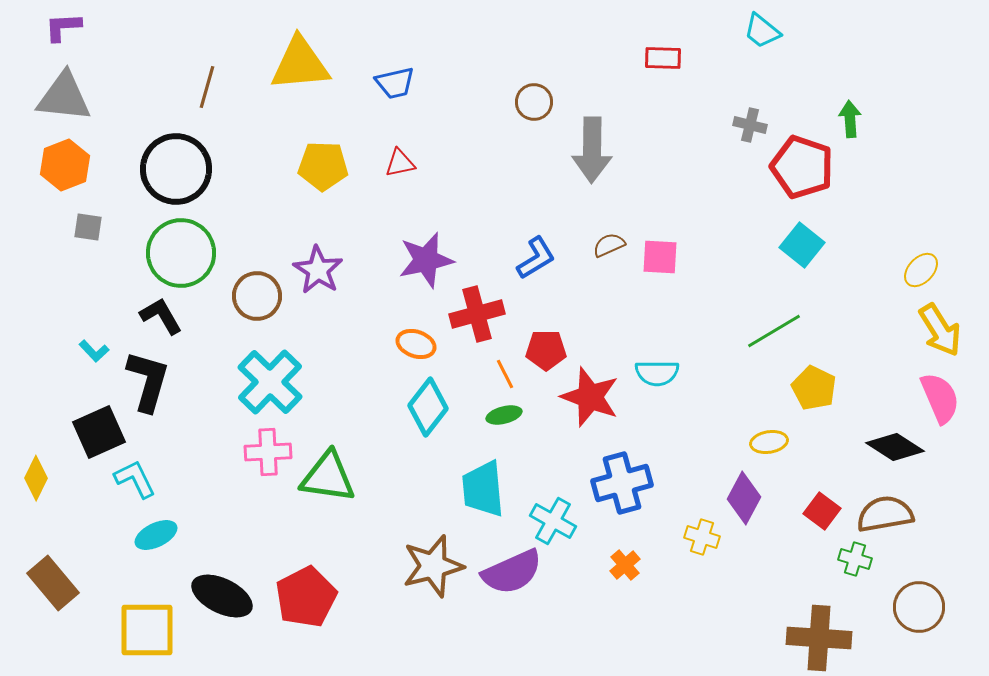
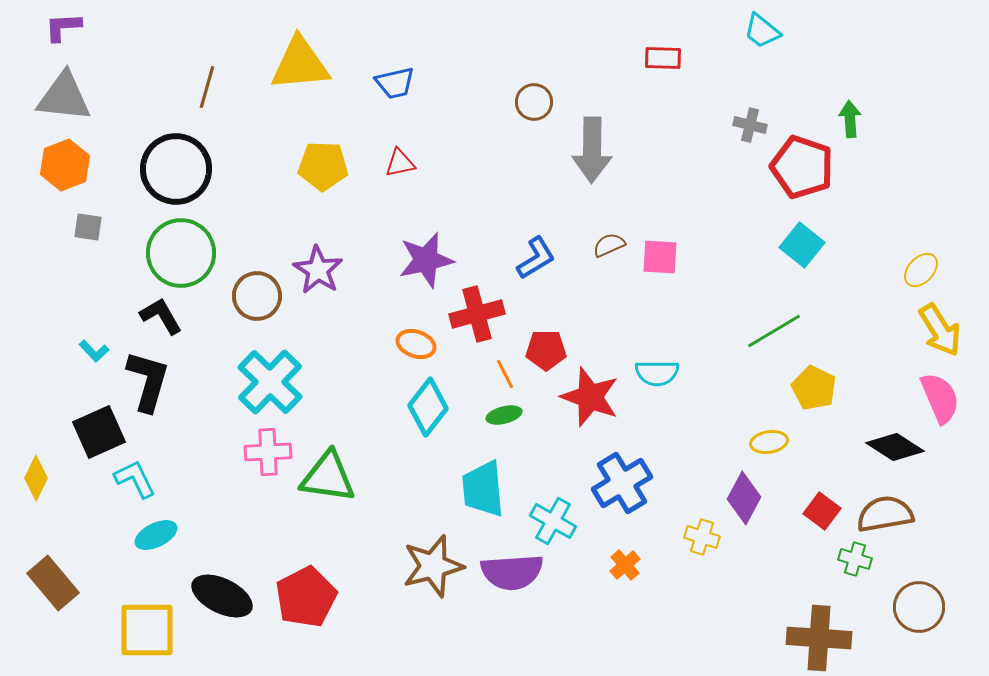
blue cross at (622, 483): rotated 16 degrees counterclockwise
purple semicircle at (512, 572): rotated 20 degrees clockwise
